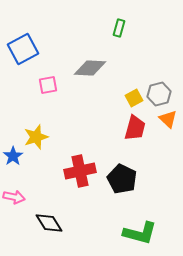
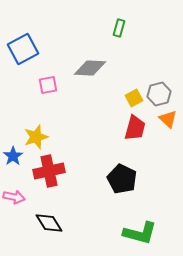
red cross: moved 31 px left
